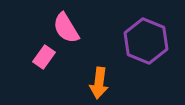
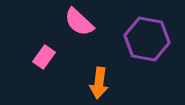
pink semicircle: moved 13 px right, 6 px up; rotated 16 degrees counterclockwise
purple hexagon: moved 1 px right, 2 px up; rotated 12 degrees counterclockwise
